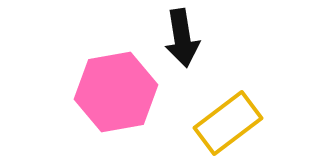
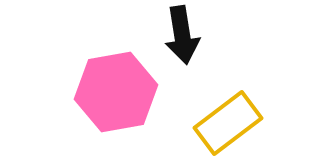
black arrow: moved 3 px up
